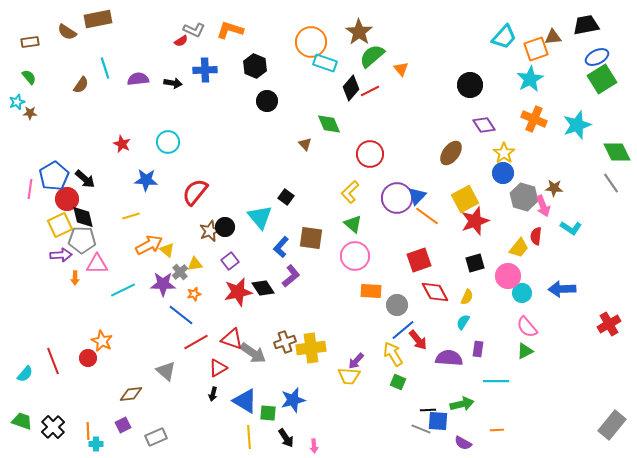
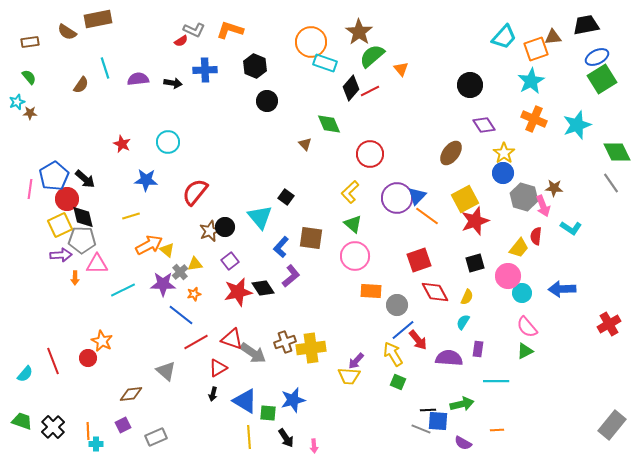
cyan star at (530, 79): moved 1 px right, 2 px down
